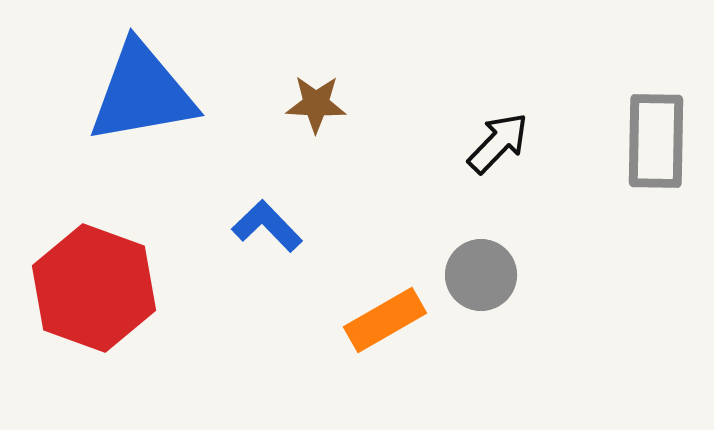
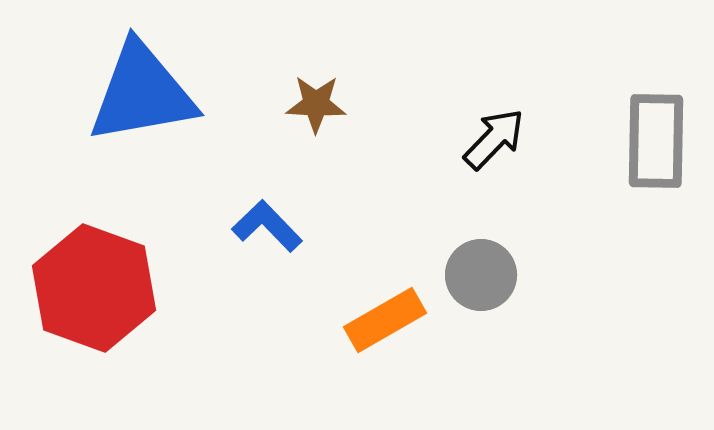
black arrow: moved 4 px left, 4 px up
